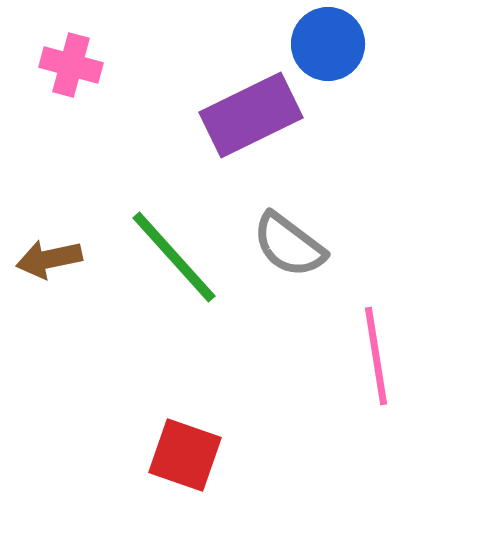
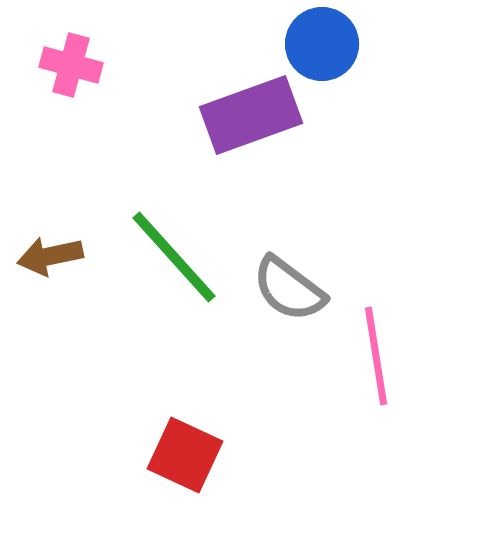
blue circle: moved 6 px left
purple rectangle: rotated 6 degrees clockwise
gray semicircle: moved 44 px down
brown arrow: moved 1 px right, 3 px up
red square: rotated 6 degrees clockwise
